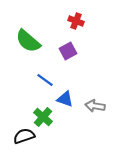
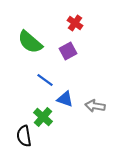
red cross: moved 1 px left, 2 px down; rotated 14 degrees clockwise
green semicircle: moved 2 px right, 1 px down
black semicircle: rotated 80 degrees counterclockwise
